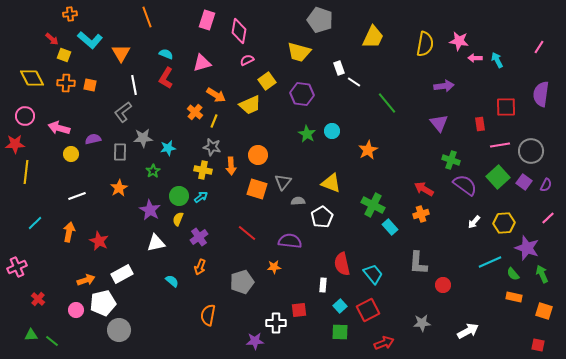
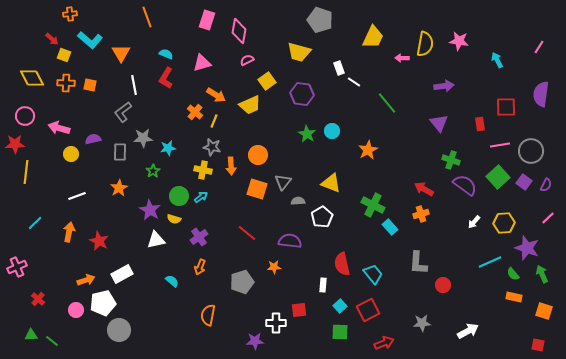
pink arrow at (475, 58): moved 73 px left
yellow semicircle at (178, 219): moved 4 px left; rotated 96 degrees counterclockwise
white triangle at (156, 243): moved 3 px up
